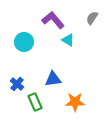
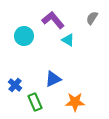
cyan circle: moved 6 px up
blue triangle: rotated 18 degrees counterclockwise
blue cross: moved 2 px left, 1 px down
